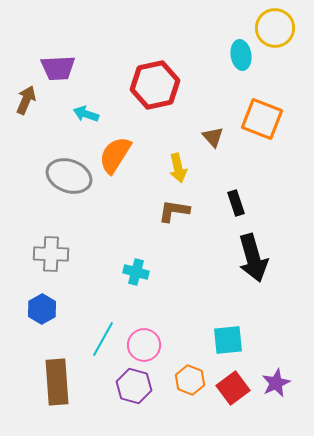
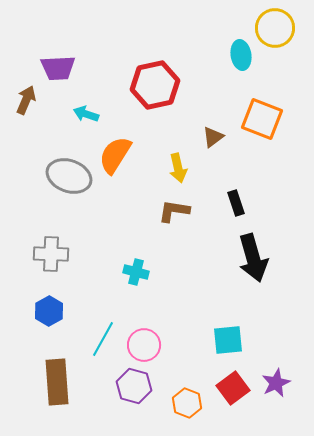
brown triangle: rotated 35 degrees clockwise
blue hexagon: moved 7 px right, 2 px down
orange hexagon: moved 3 px left, 23 px down
